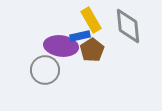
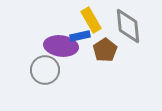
brown pentagon: moved 13 px right
